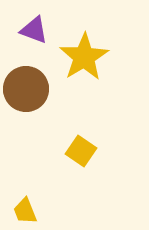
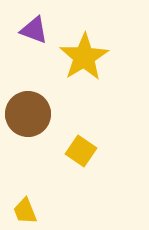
brown circle: moved 2 px right, 25 px down
